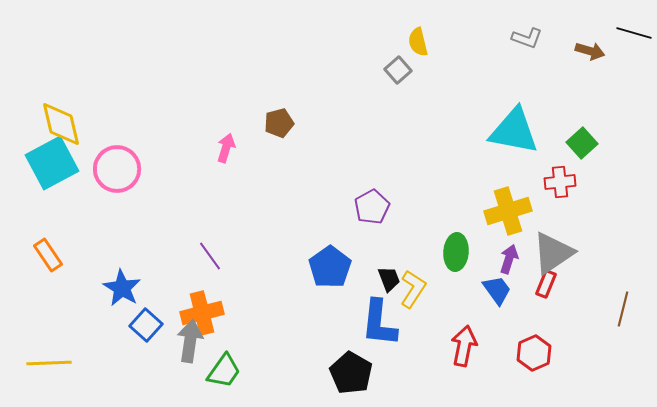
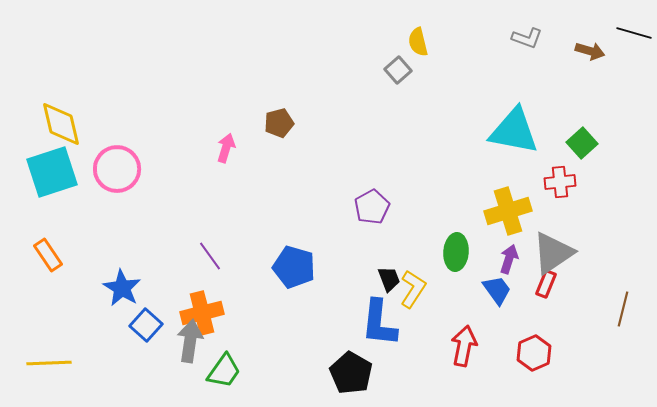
cyan square: moved 9 px down; rotated 10 degrees clockwise
blue pentagon: moved 36 px left; rotated 21 degrees counterclockwise
